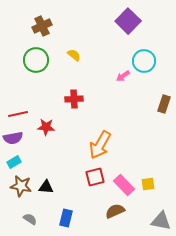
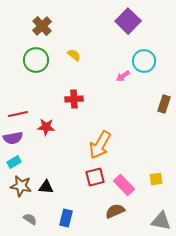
brown cross: rotated 18 degrees counterclockwise
yellow square: moved 8 px right, 5 px up
